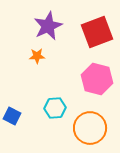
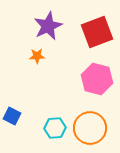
cyan hexagon: moved 20 px down
